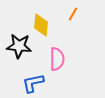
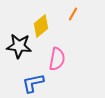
yellow diamond: moved 1 px down; rotated 45 degrees clockwise
pink semicircle: rotated 10 degrees clockwise
